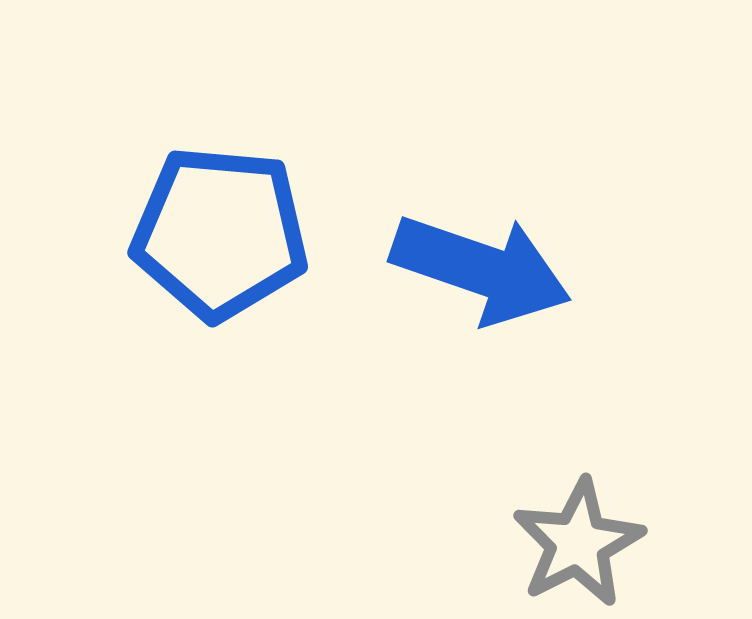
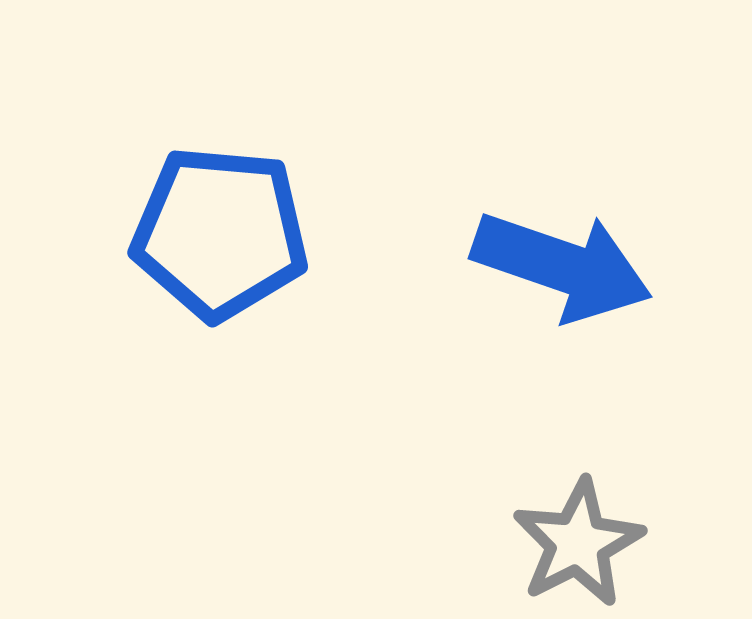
blue arrow: moved 81 px right, 3 px up
